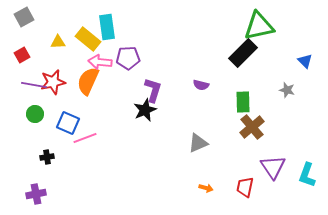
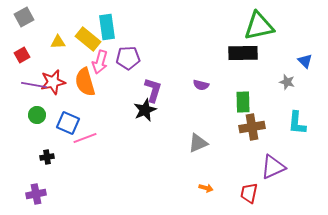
black rectangle: rotated 44 degrees clockwise
pink arrow: rotated 80 degrees counterclockwise
orange semicircle: moved 3 px left, 1 px down; rotated 40 degrees counterclockwise
gray star: moved 8 px up
green circle: moved 2 px right, 1 px down
brown cross: rotated 30 degrees clockwise
purple triangle: rotated 40 degrees clockwise
cyan L-shape: moved 10 px left, 52 px up; rotated 15 degrees counterclockwise
red trapezoid: moved 4 px right, 6 px down
